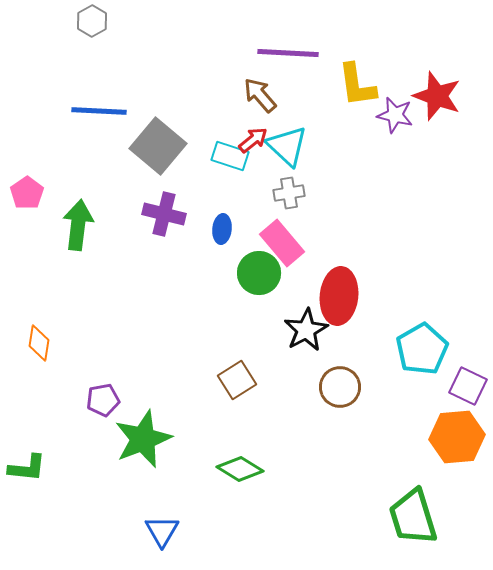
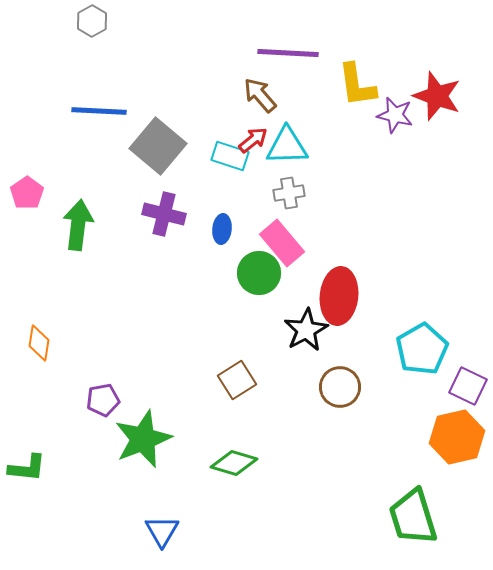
cyan triangle: rotated 45 degrees counterclockwise
orange hexagon: rotated 8 degrees counterclockwise
green diamond: moved 6 px left, 6 px up; rotated 15 degrees counterclockwise
